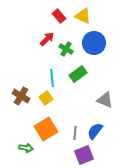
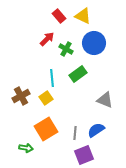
brown cross: rotated 30 degrees clockwise
blue semicircle: moved 1 px right, 1 px up; rotated 18 degrees clockwise
